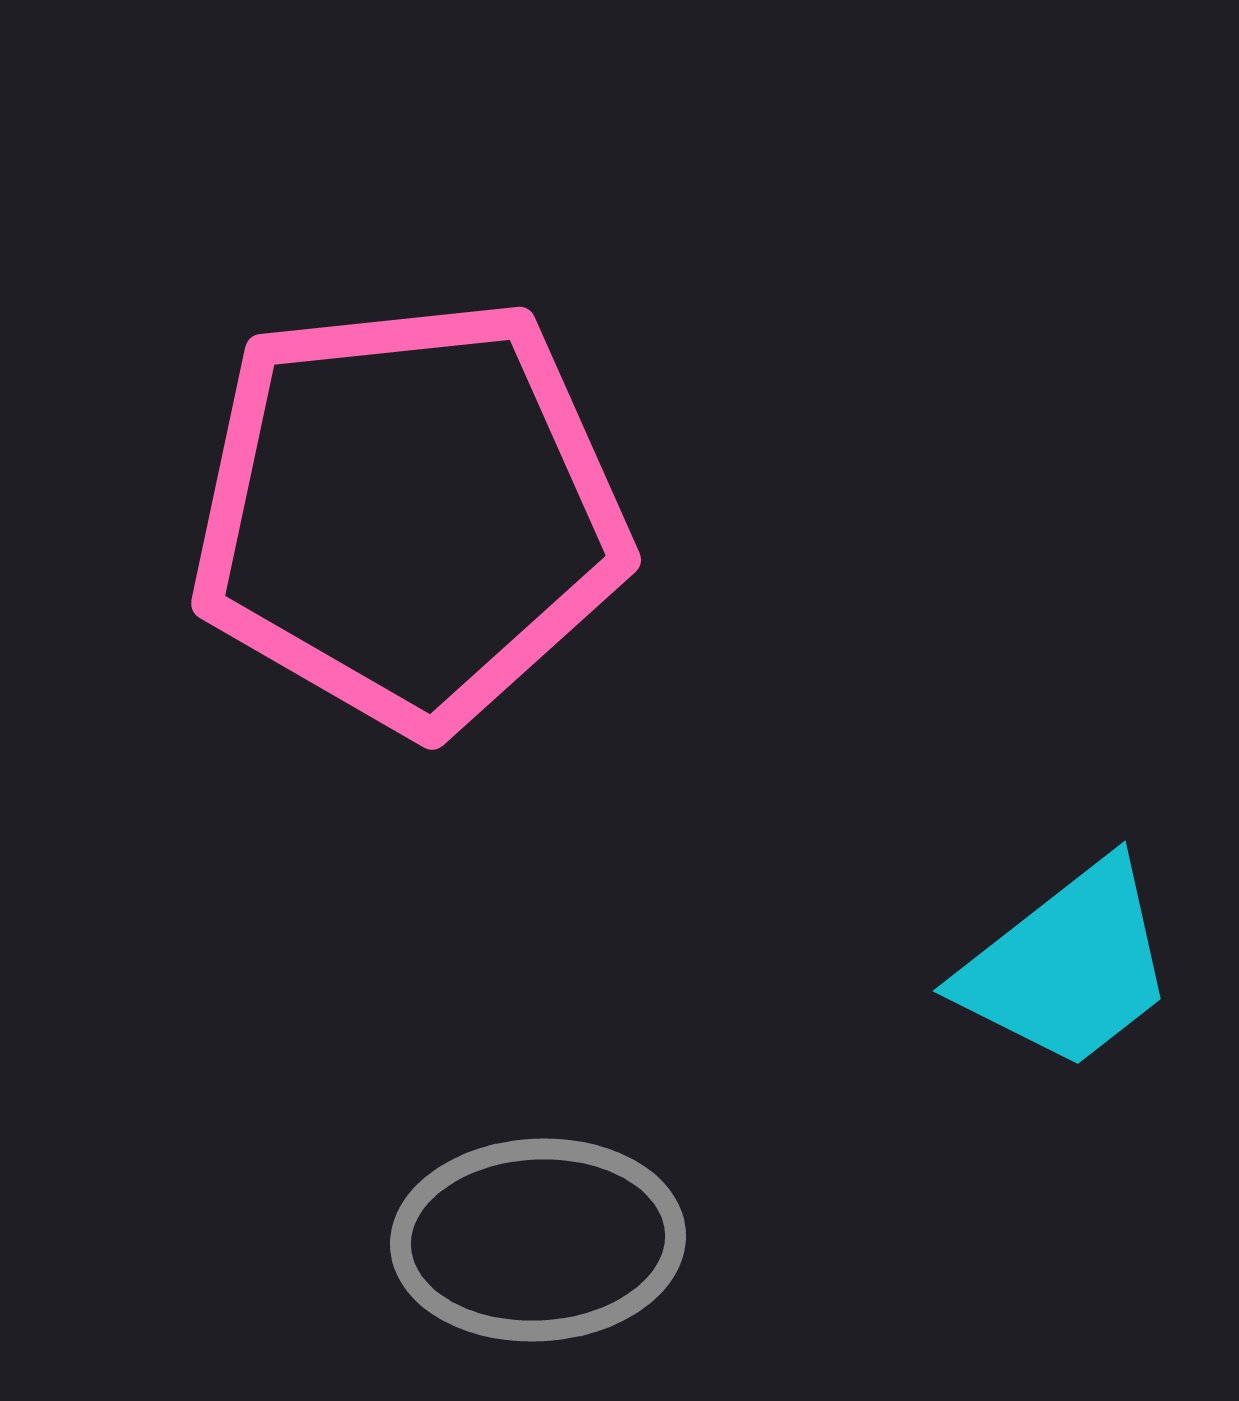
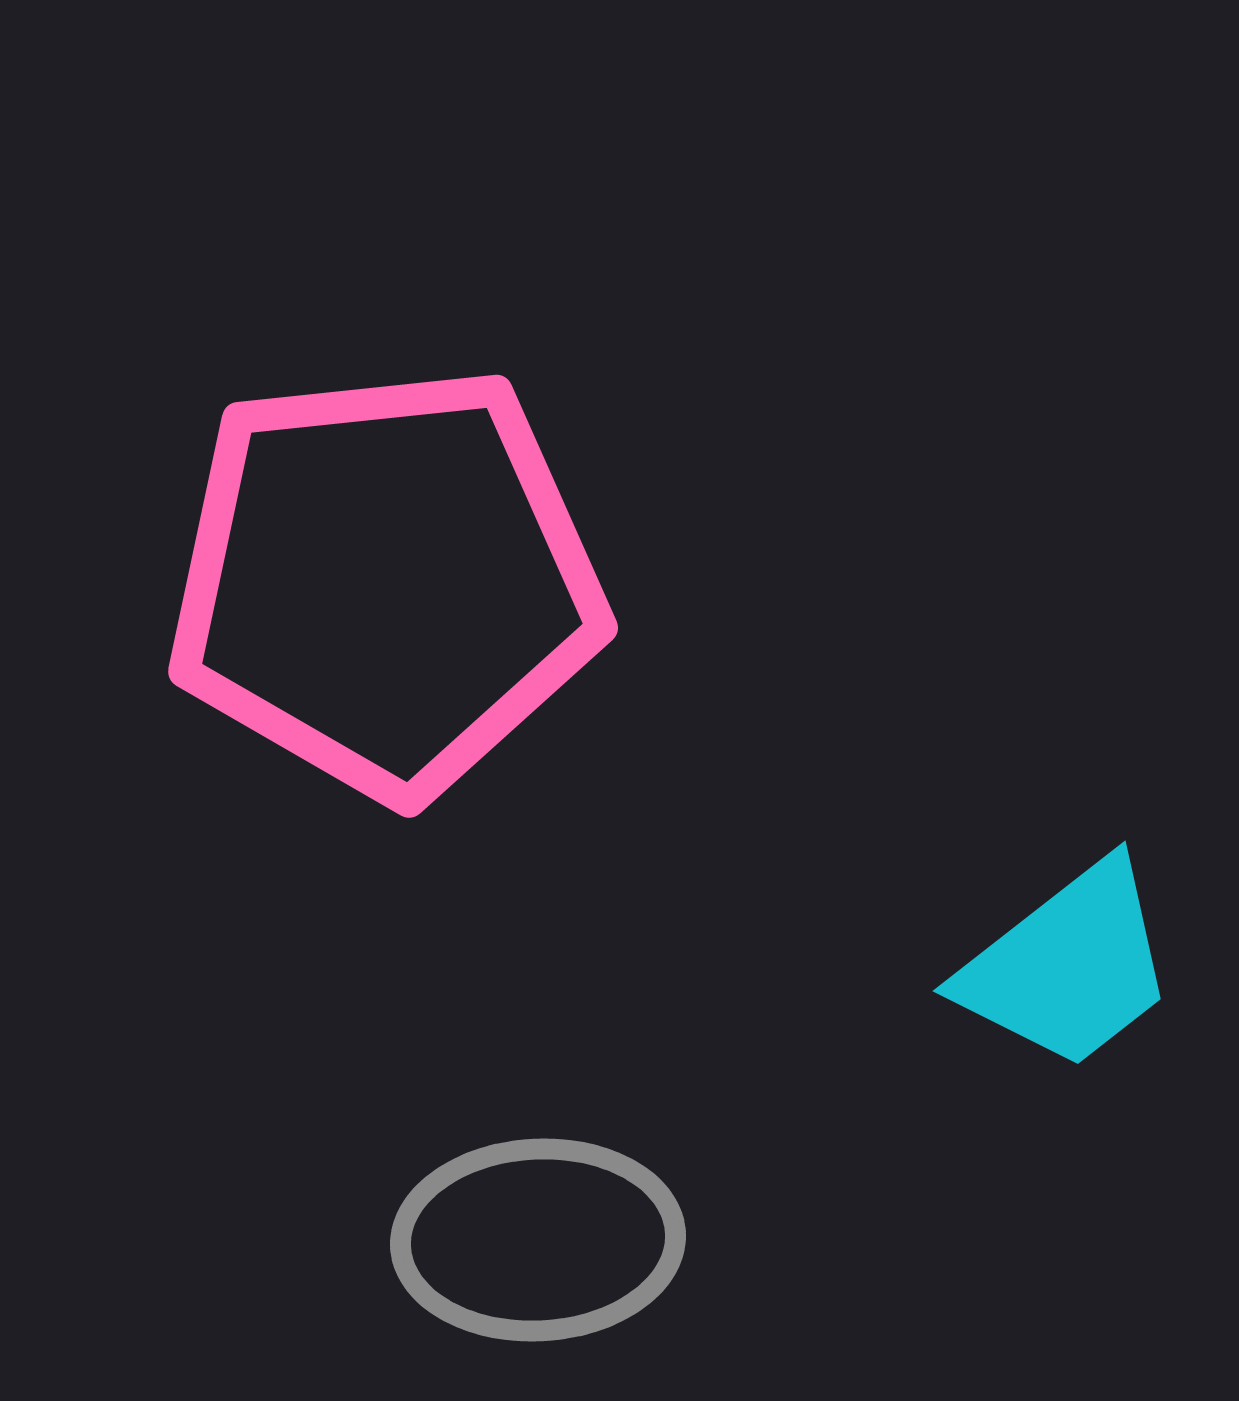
pink pentagon: moved 23 px left, 68 px down
